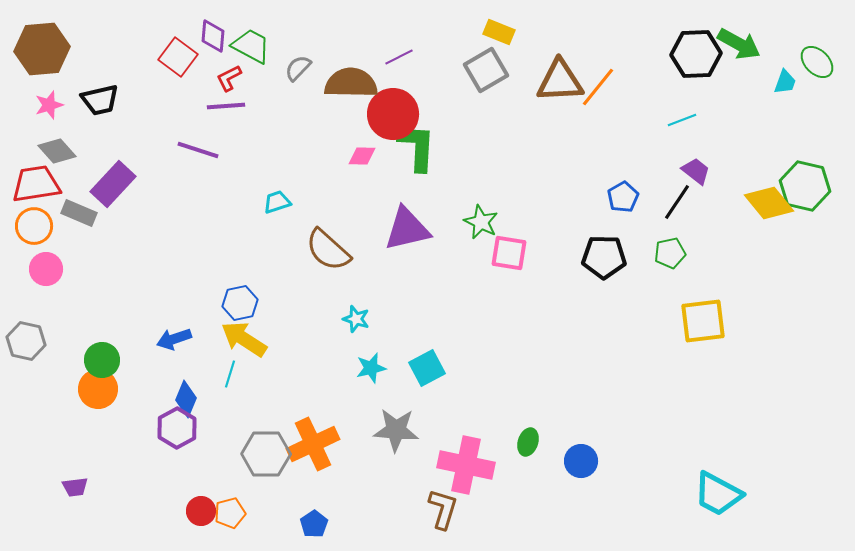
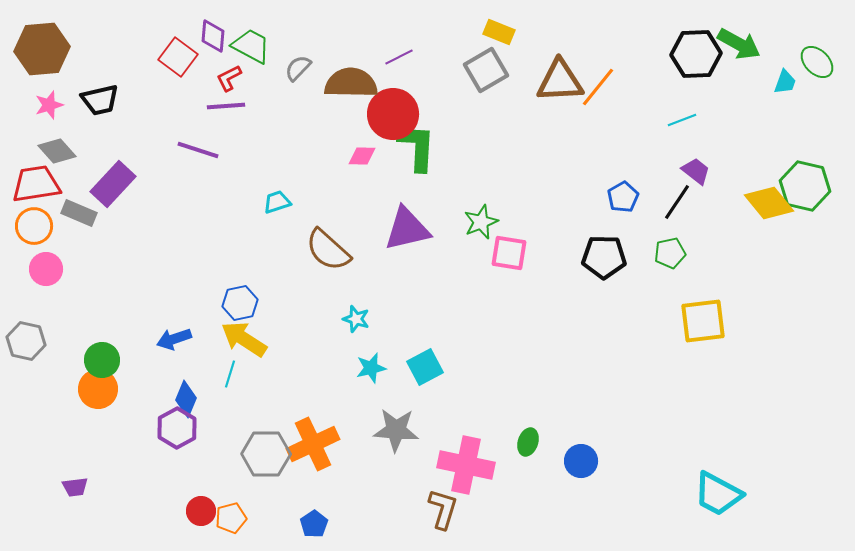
green star at (481, 222): rotated 24 degrees clockwise
cyan square at (427, 368): moved 2 px left, 1 px up
orange pentagon at (230, 513): moved 1 px right, 5 px down
